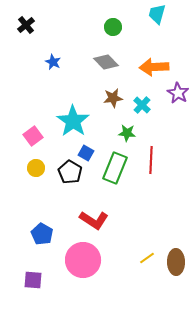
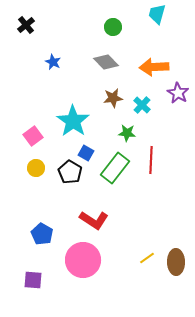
green rectangle: rotated 16 degrees clockwise
